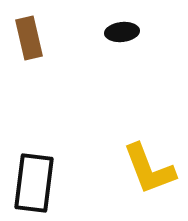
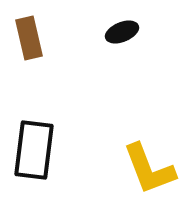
black ellipse: rotated 16 degrees counterclockwise
black rectangle: moved 33 px up
